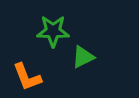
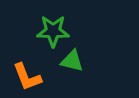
green triangle: moved 11 px left, 4 px down; rotated 40 degrees clockwise
